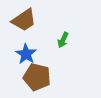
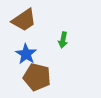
green arrow: rotated 14 degrees counterclockwise
